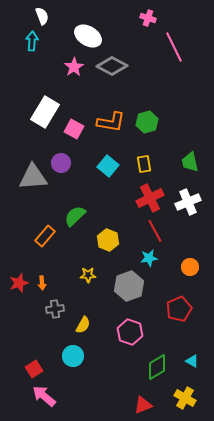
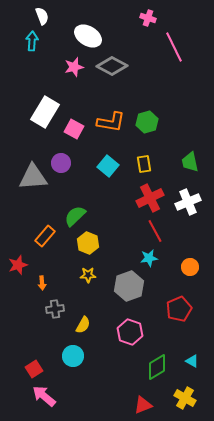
pink star: rotated 18 degrees clockwise
yellow hexagon: moved 20 px left, 3 px down
red star: moved 1 px left, 18 px up
